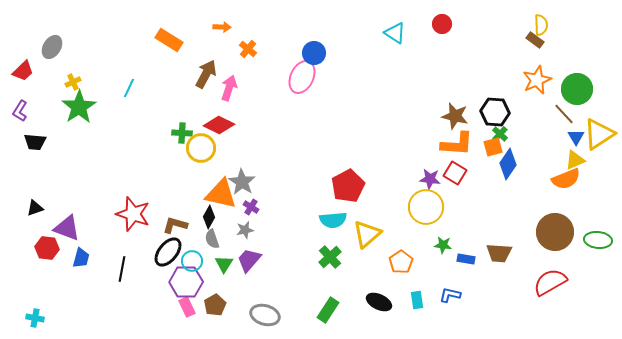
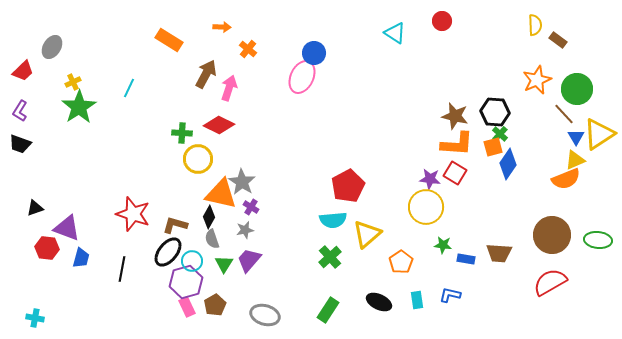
red circle at (442, 24): moved 3 px up
yellow semicircle at (541, 25): moved 6 px left
brown rectangle at (535, 40): moved 23 px right
black trapezoid at (35, 142): moved 15 px left, 2 px down; rotated 15 degrees clockwise
yellow circle at (201, 148): moved 3 px left, 11 px down
brown circle at (555, 232): moved 3 px left, 3 px down
purple hexagon at (186, 282): rotated 16 degrees counterclockwise
